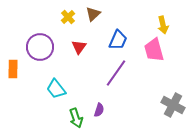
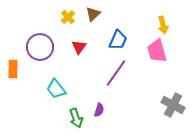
pink trapezoid: moved 3 px right, 1 px down
